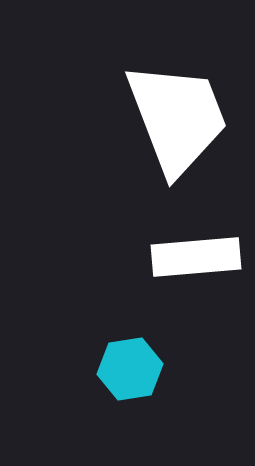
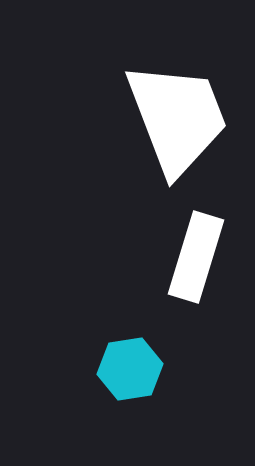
white rectangle: rotated 68 degrees counterclockwise
